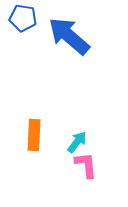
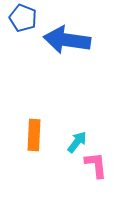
blue pentagon: rotated 12 degrees clockwise
blue arrow: moved 2 px left, 4 px down; rotated 33 degrees counterclockwise
pink L-shape: moved 10 px right
